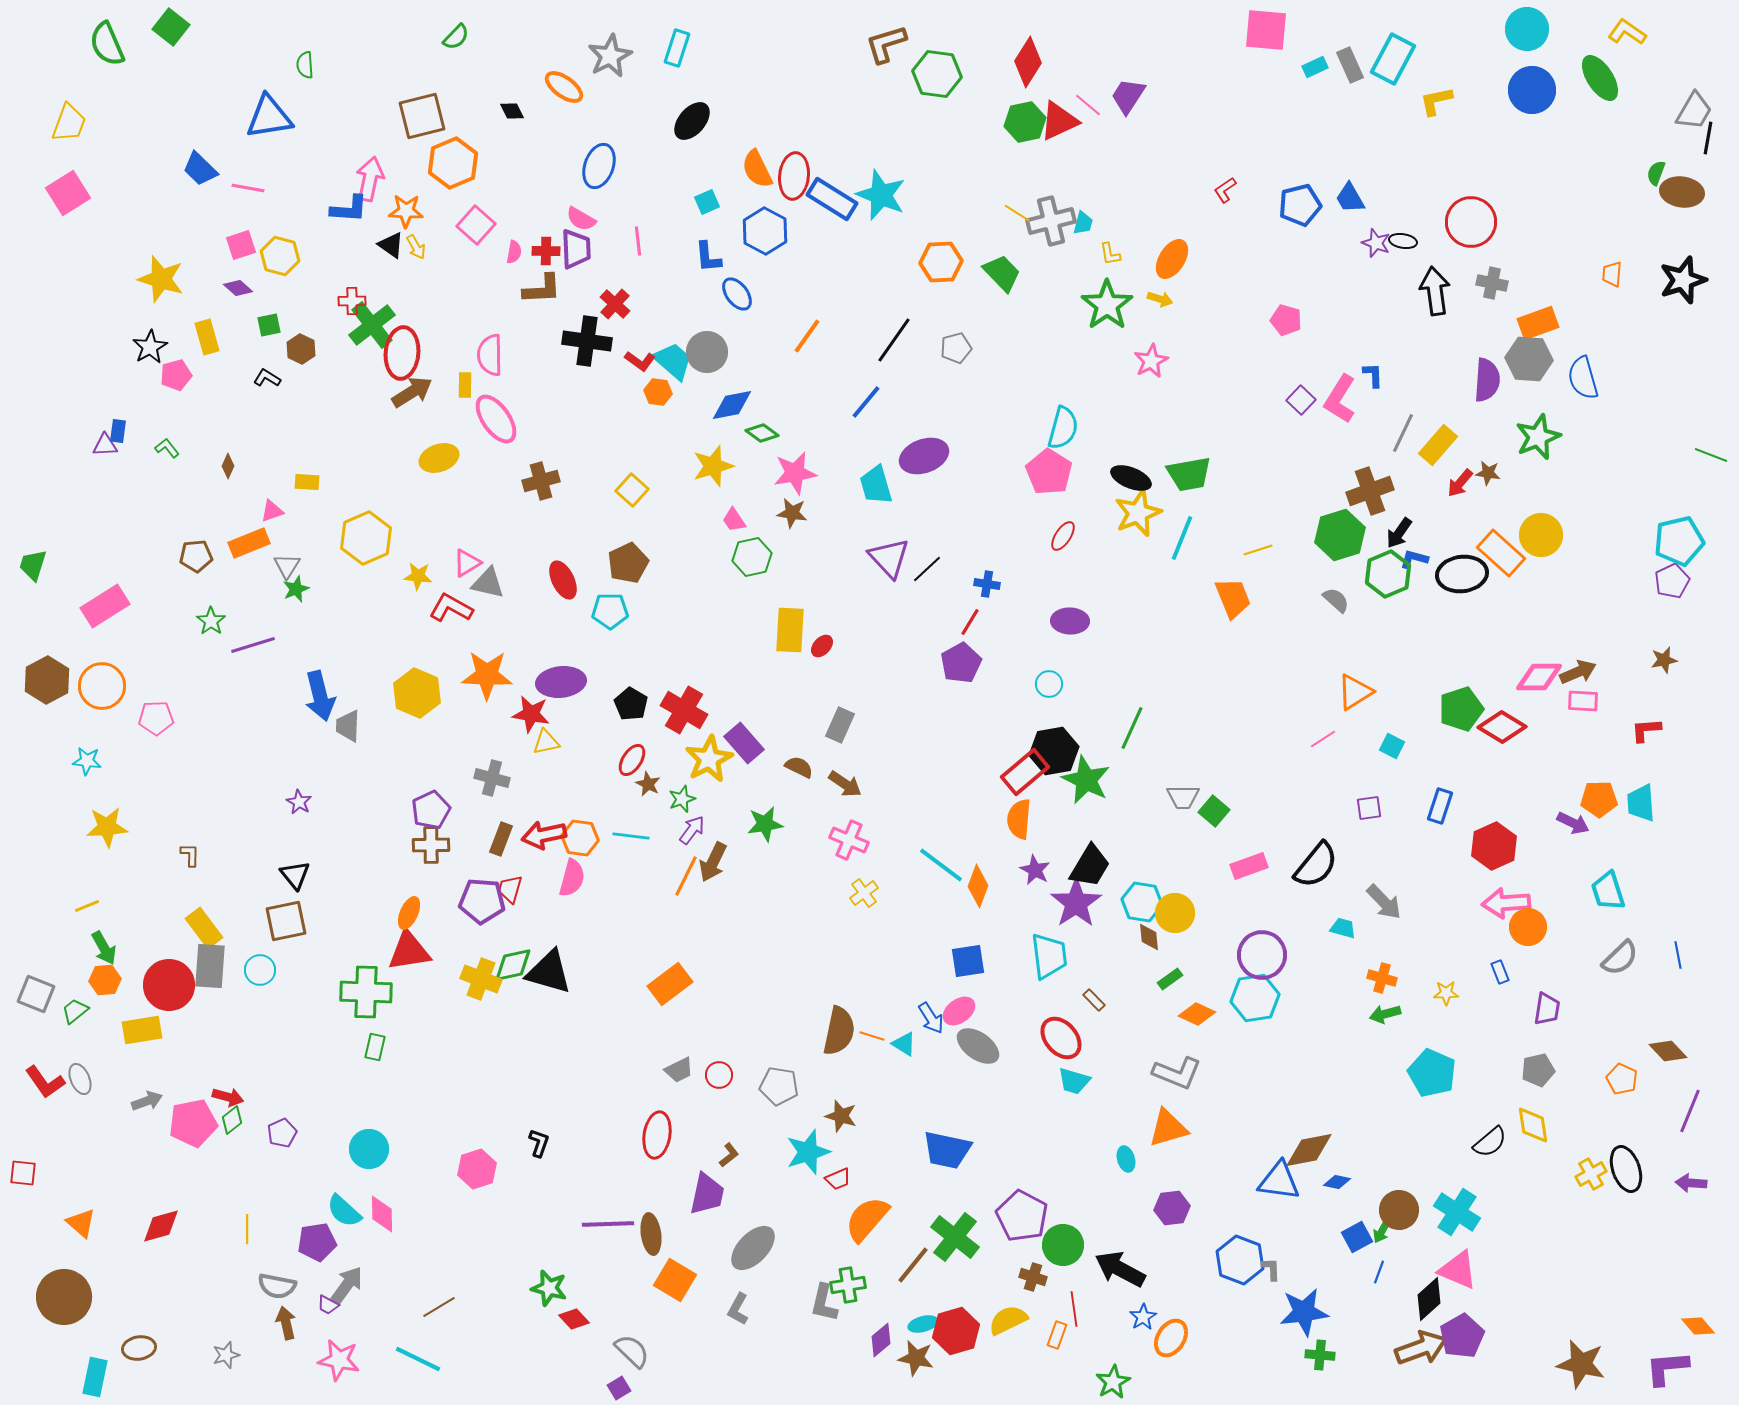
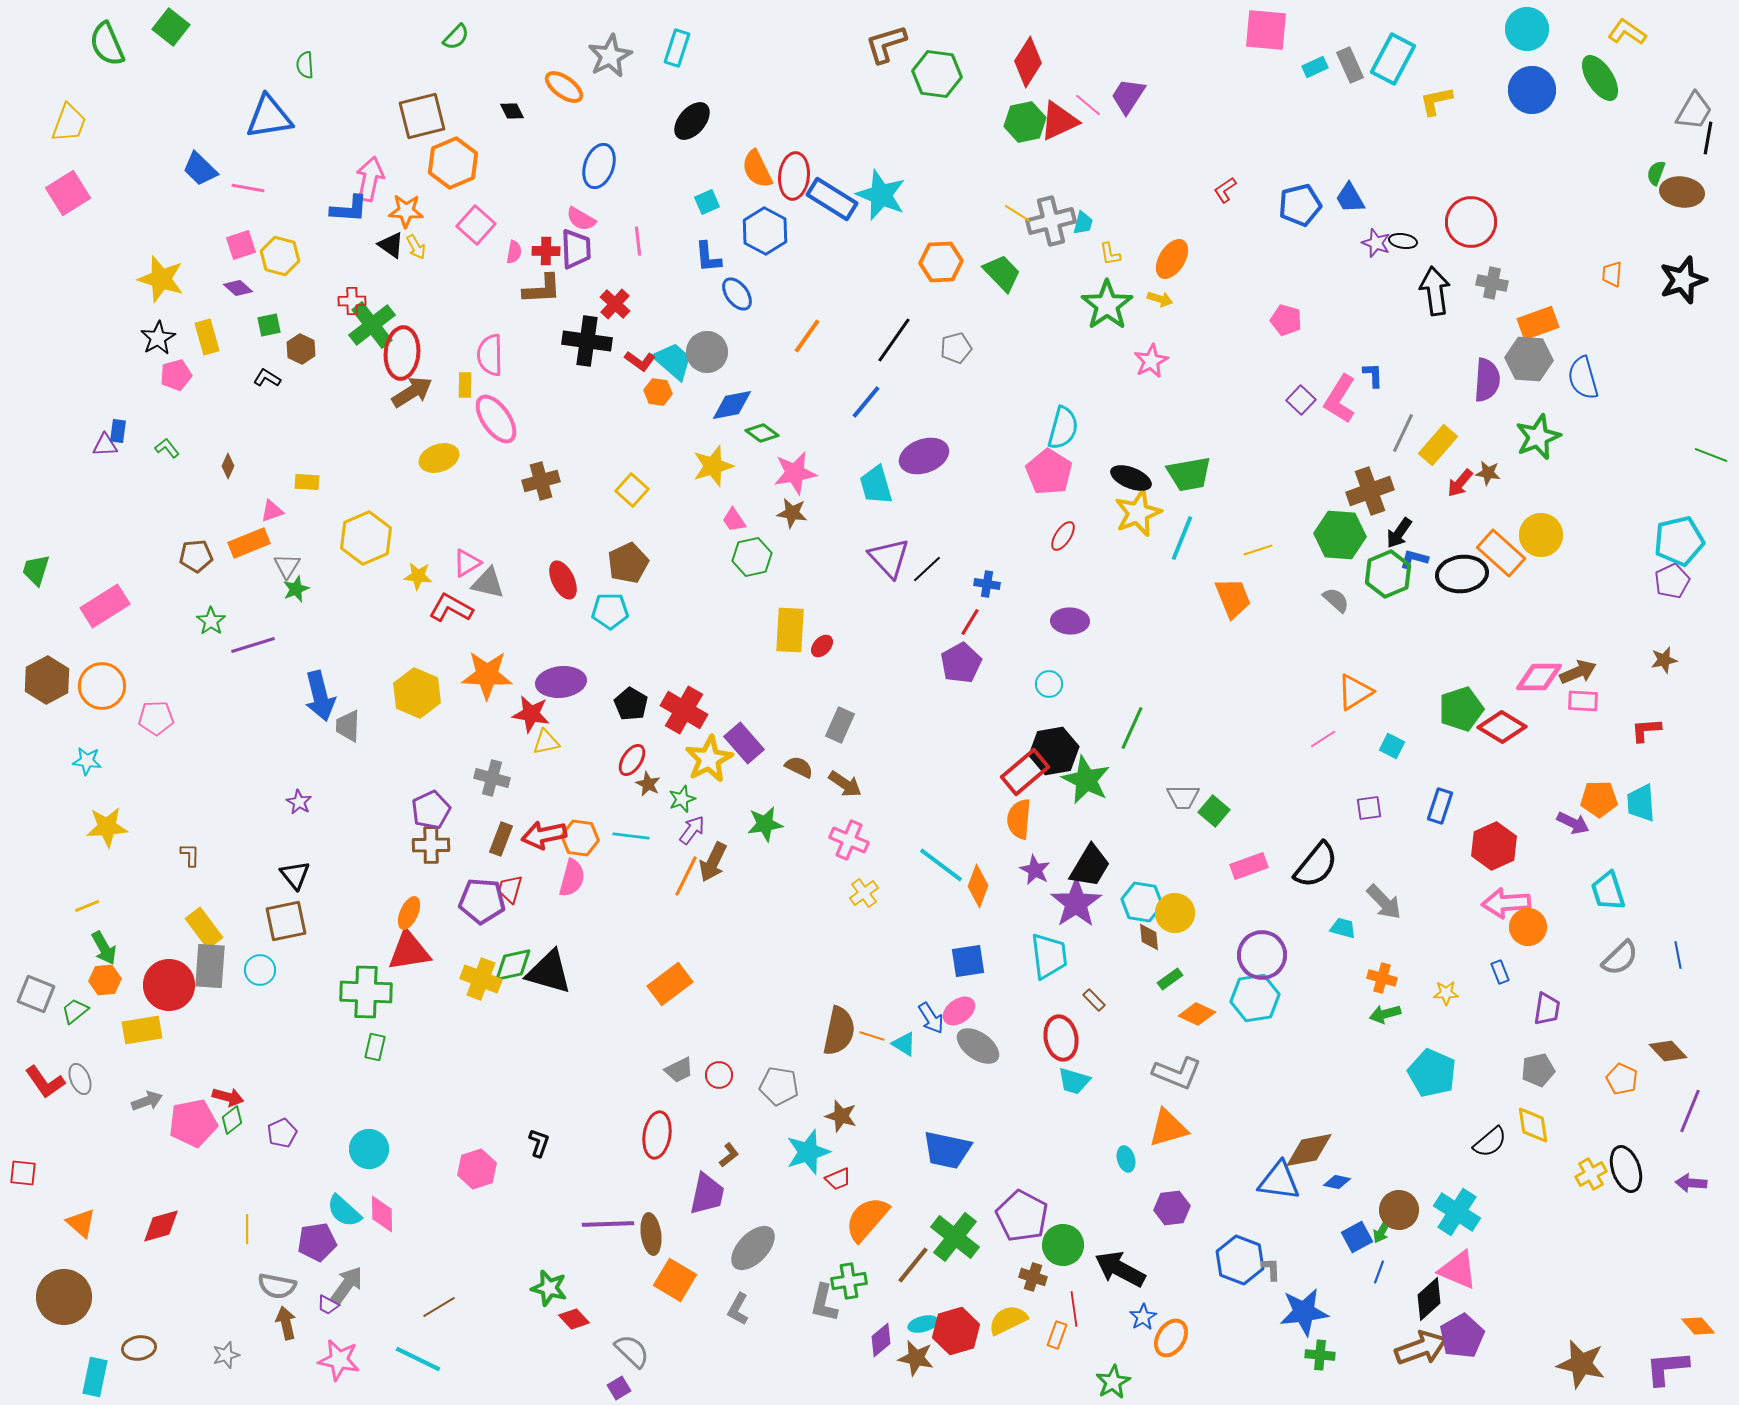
black star at (150, 347): moved 8 px right, 9 px up
green hexagon at (1340, 535): rotated 21 degrees clockwise
green trapezoid at (33, 565): moved 3 px right, 5 px down
red ellipse at (1061, 1038): rotated 30 degrees clockwise
green cross at (848, 1285): moved 1 px right, 4 px up
